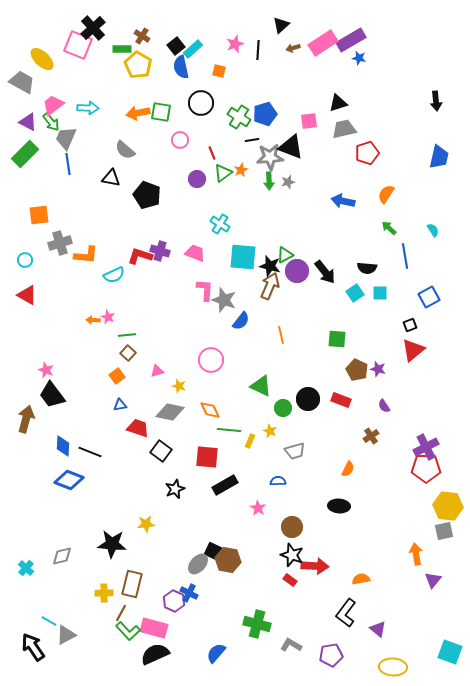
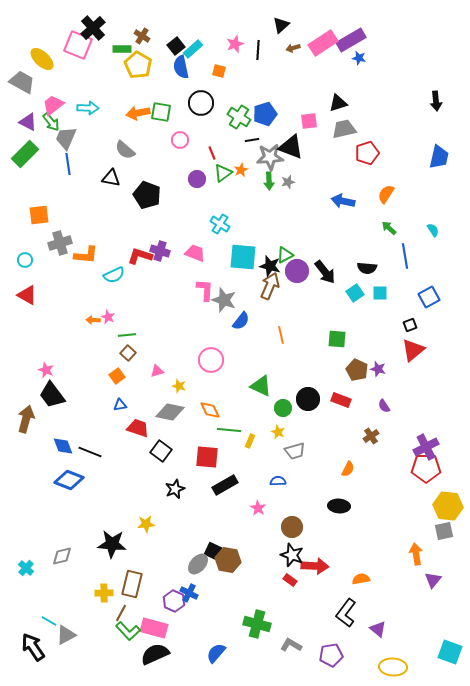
yellow star at (270, 431): moved 8 px right, 1 px down
blue diamond at (63, 446): rotated 25 degrees counterclockwise
